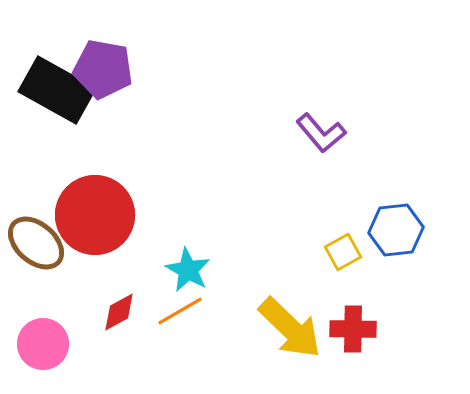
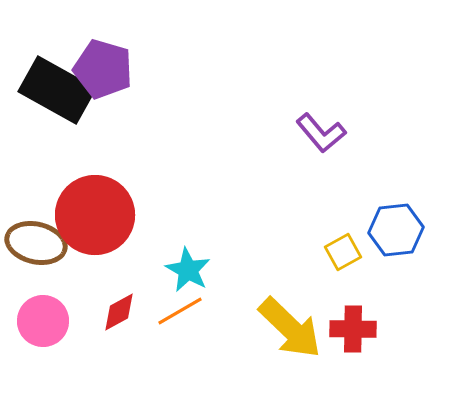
purple pentagon: rotated 6 degrees clockwise
brown ellipse: rotated 28 degrees counterclockwise
pink circle: moved 23 px up
